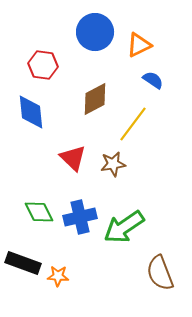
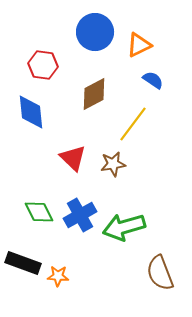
brown diamond: moved 1 px left, 5 px up
blue cross: moved 2 px up; rotated 16 degrees counterclockwise
green arrow: rotated 18 degrees clockwise
